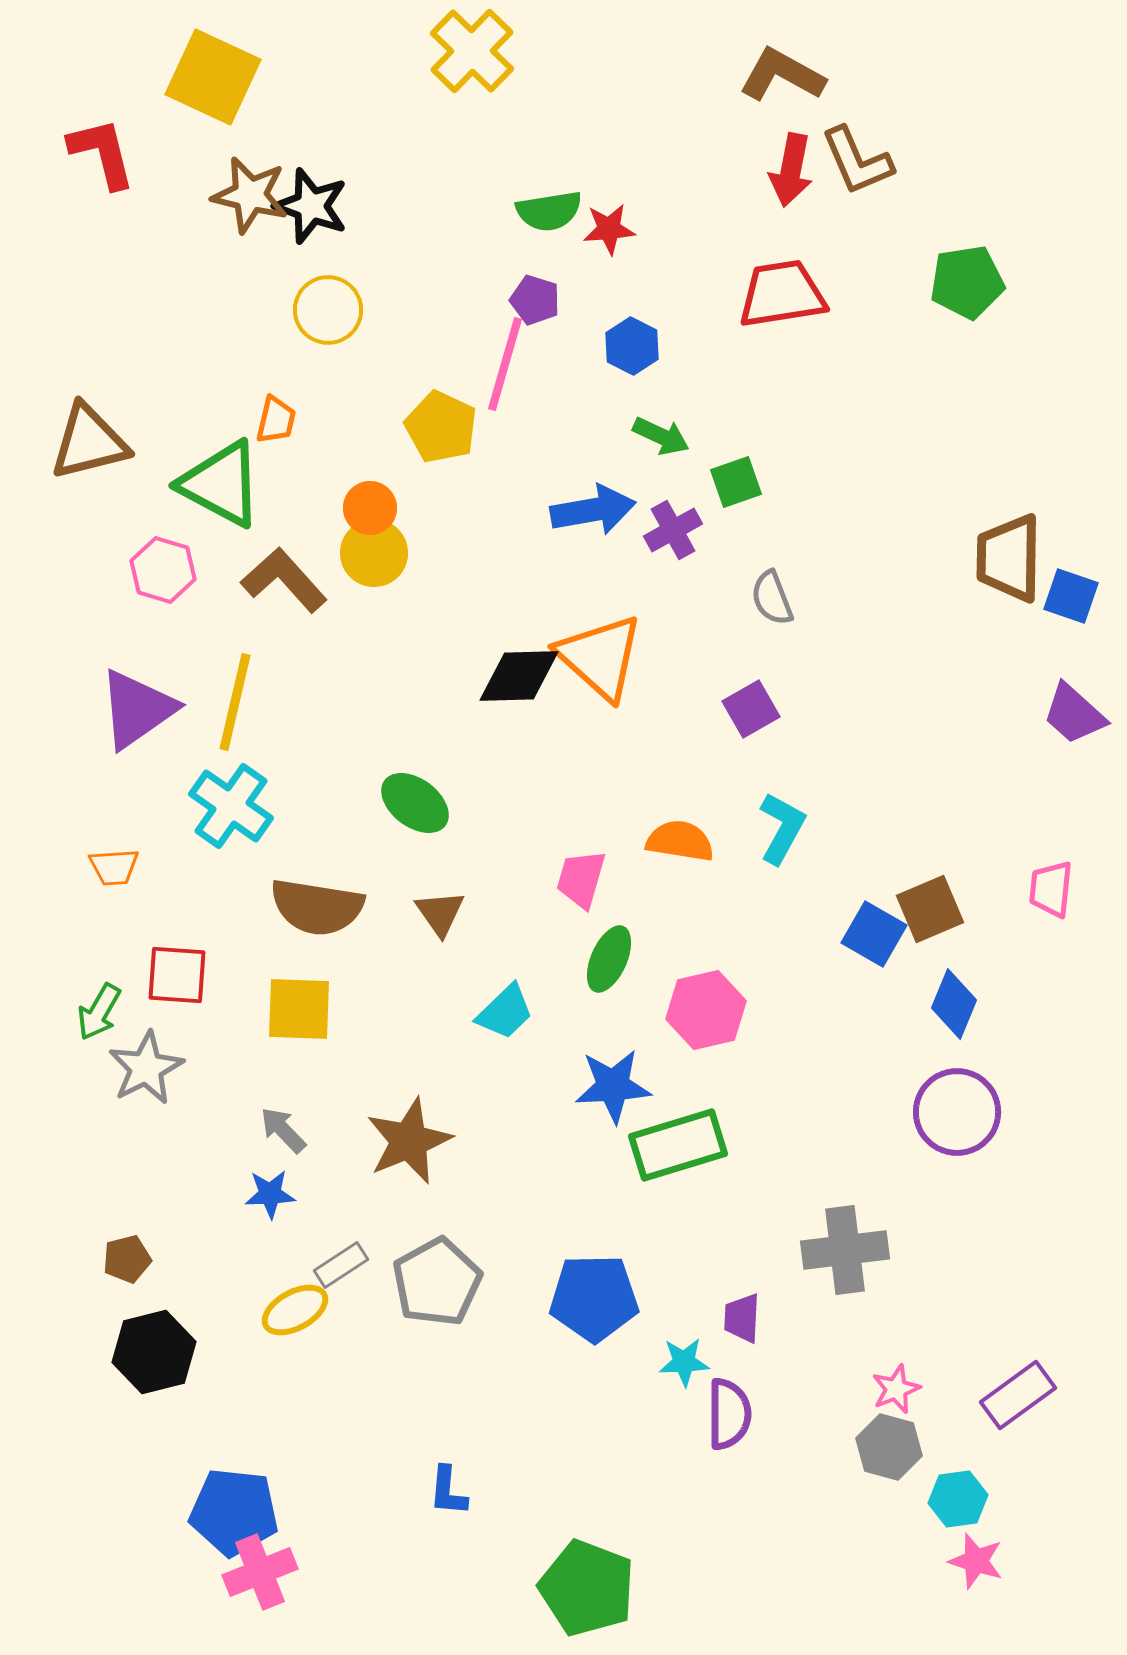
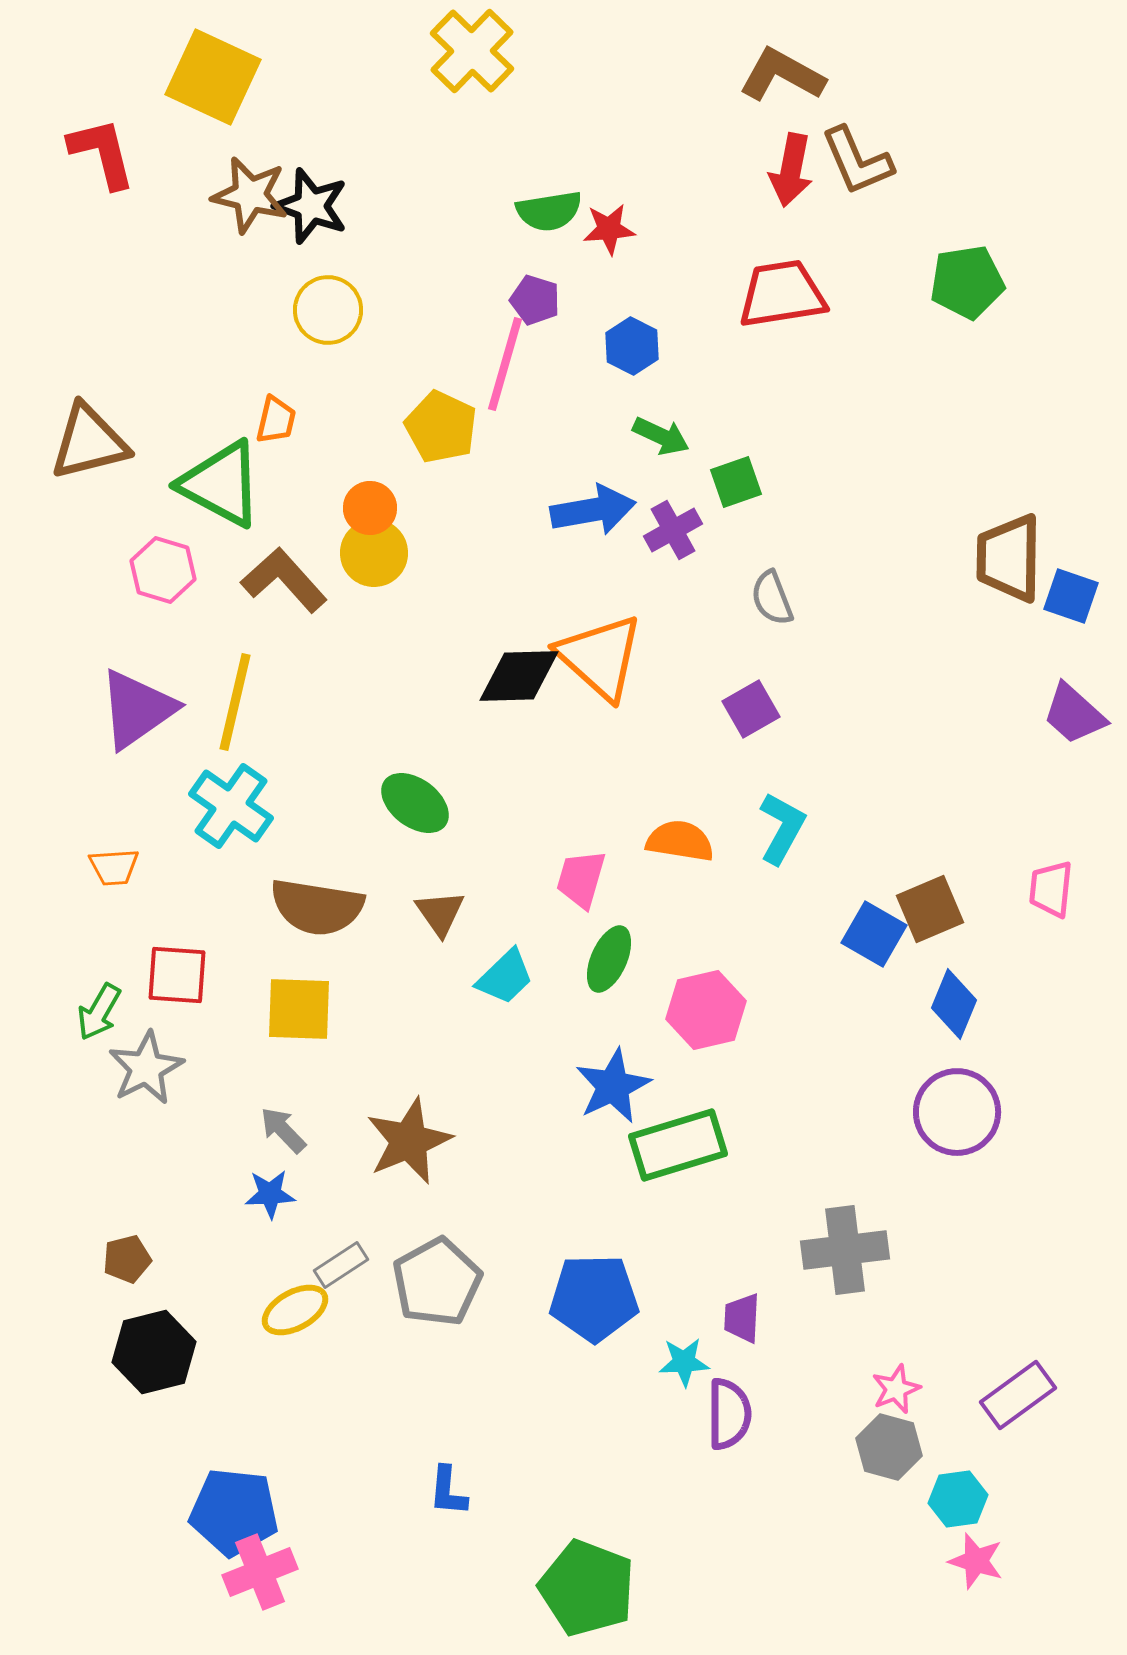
cyan trapezoid at (505, 1012): moved 35 px up
blue star at (613, 1086): rotated 22 degrees counterclockwise
